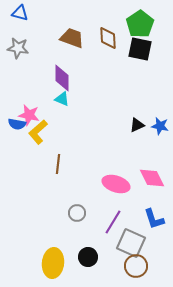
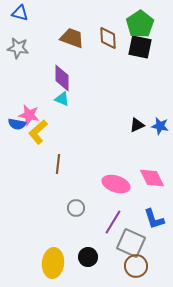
black square: moved 2 px up
gray circle: moved 1 px left, 5 px up
